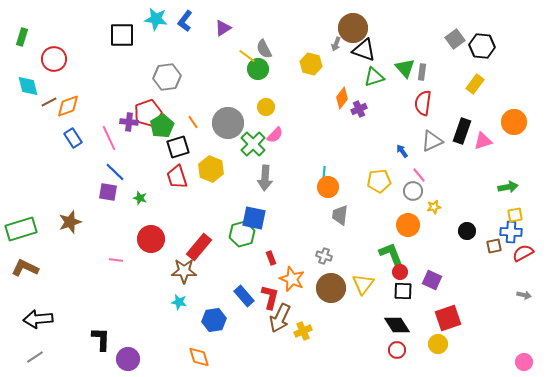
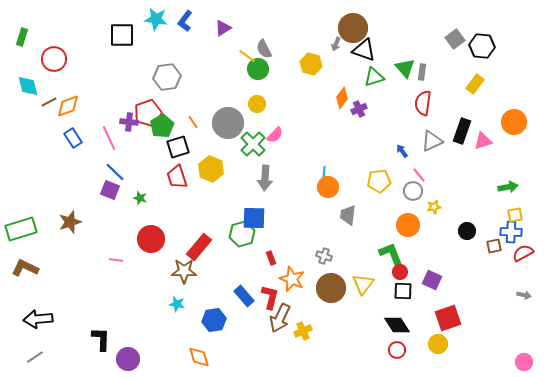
yellow circle at (266, 107): moved 9 px left, 3 px up
purple square at (108, 192): moved 2 px right, 2 px up; rotated 12 degrees clockwise
gray trapezoid at (340, 215): moved 8 px right
blue square at (254, 218): rotated 10 degrees counterclockwise
cyan star at (179, 302): moved 2 px left, 2 px down
